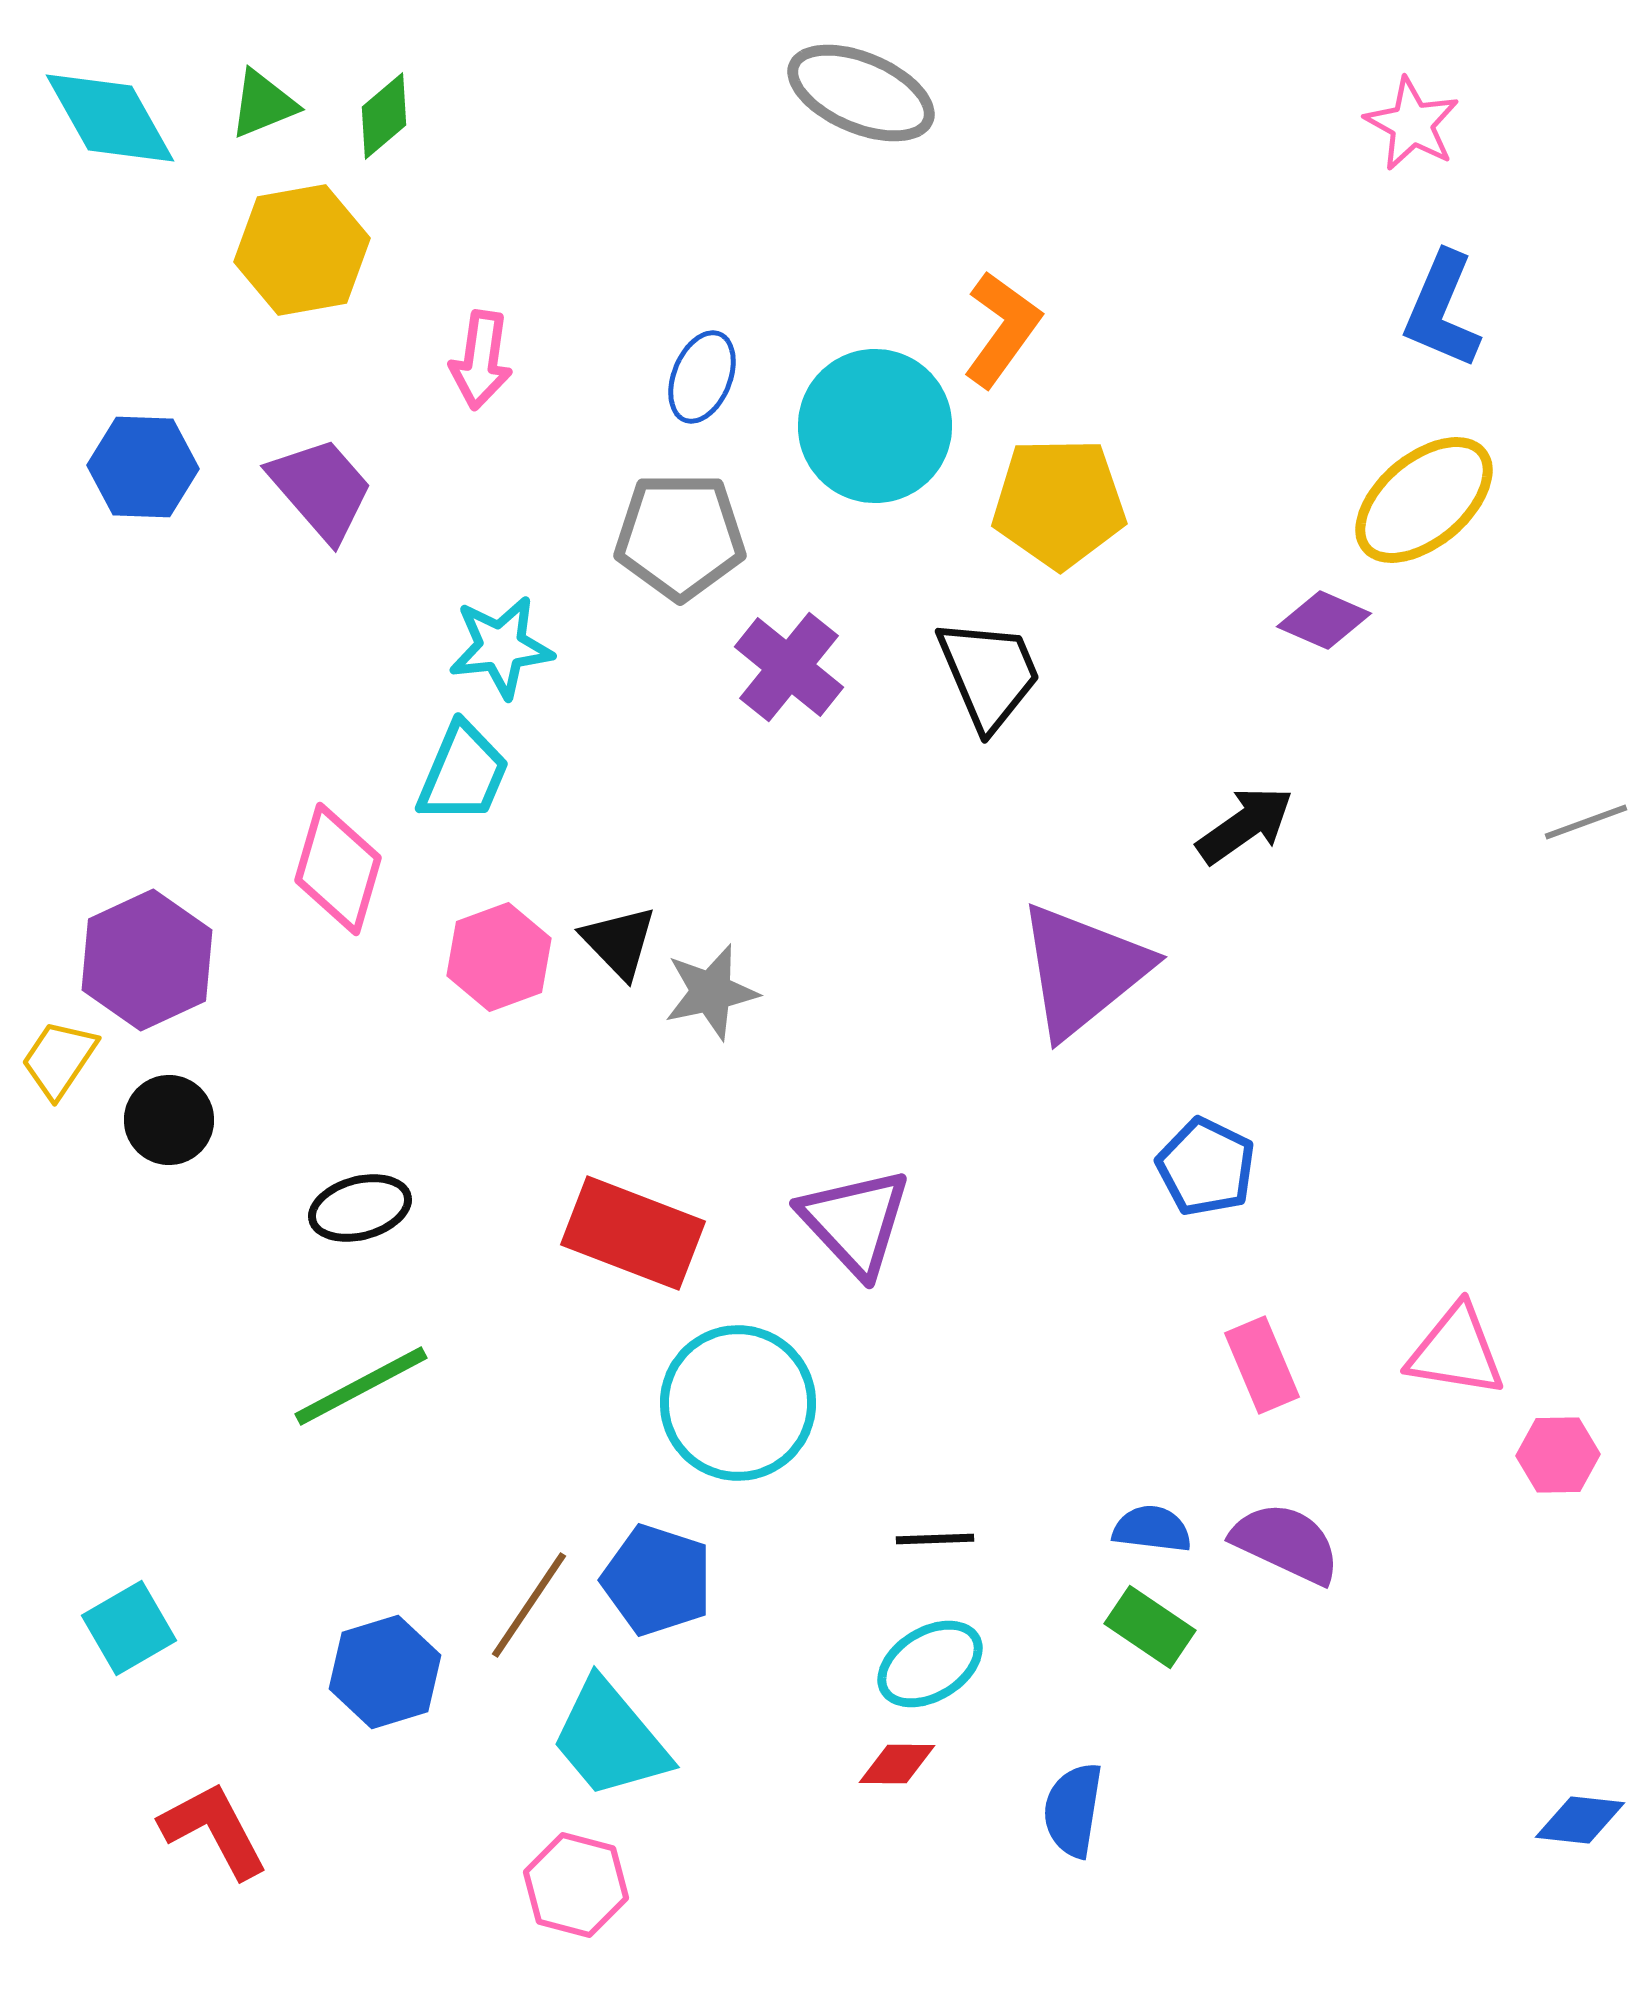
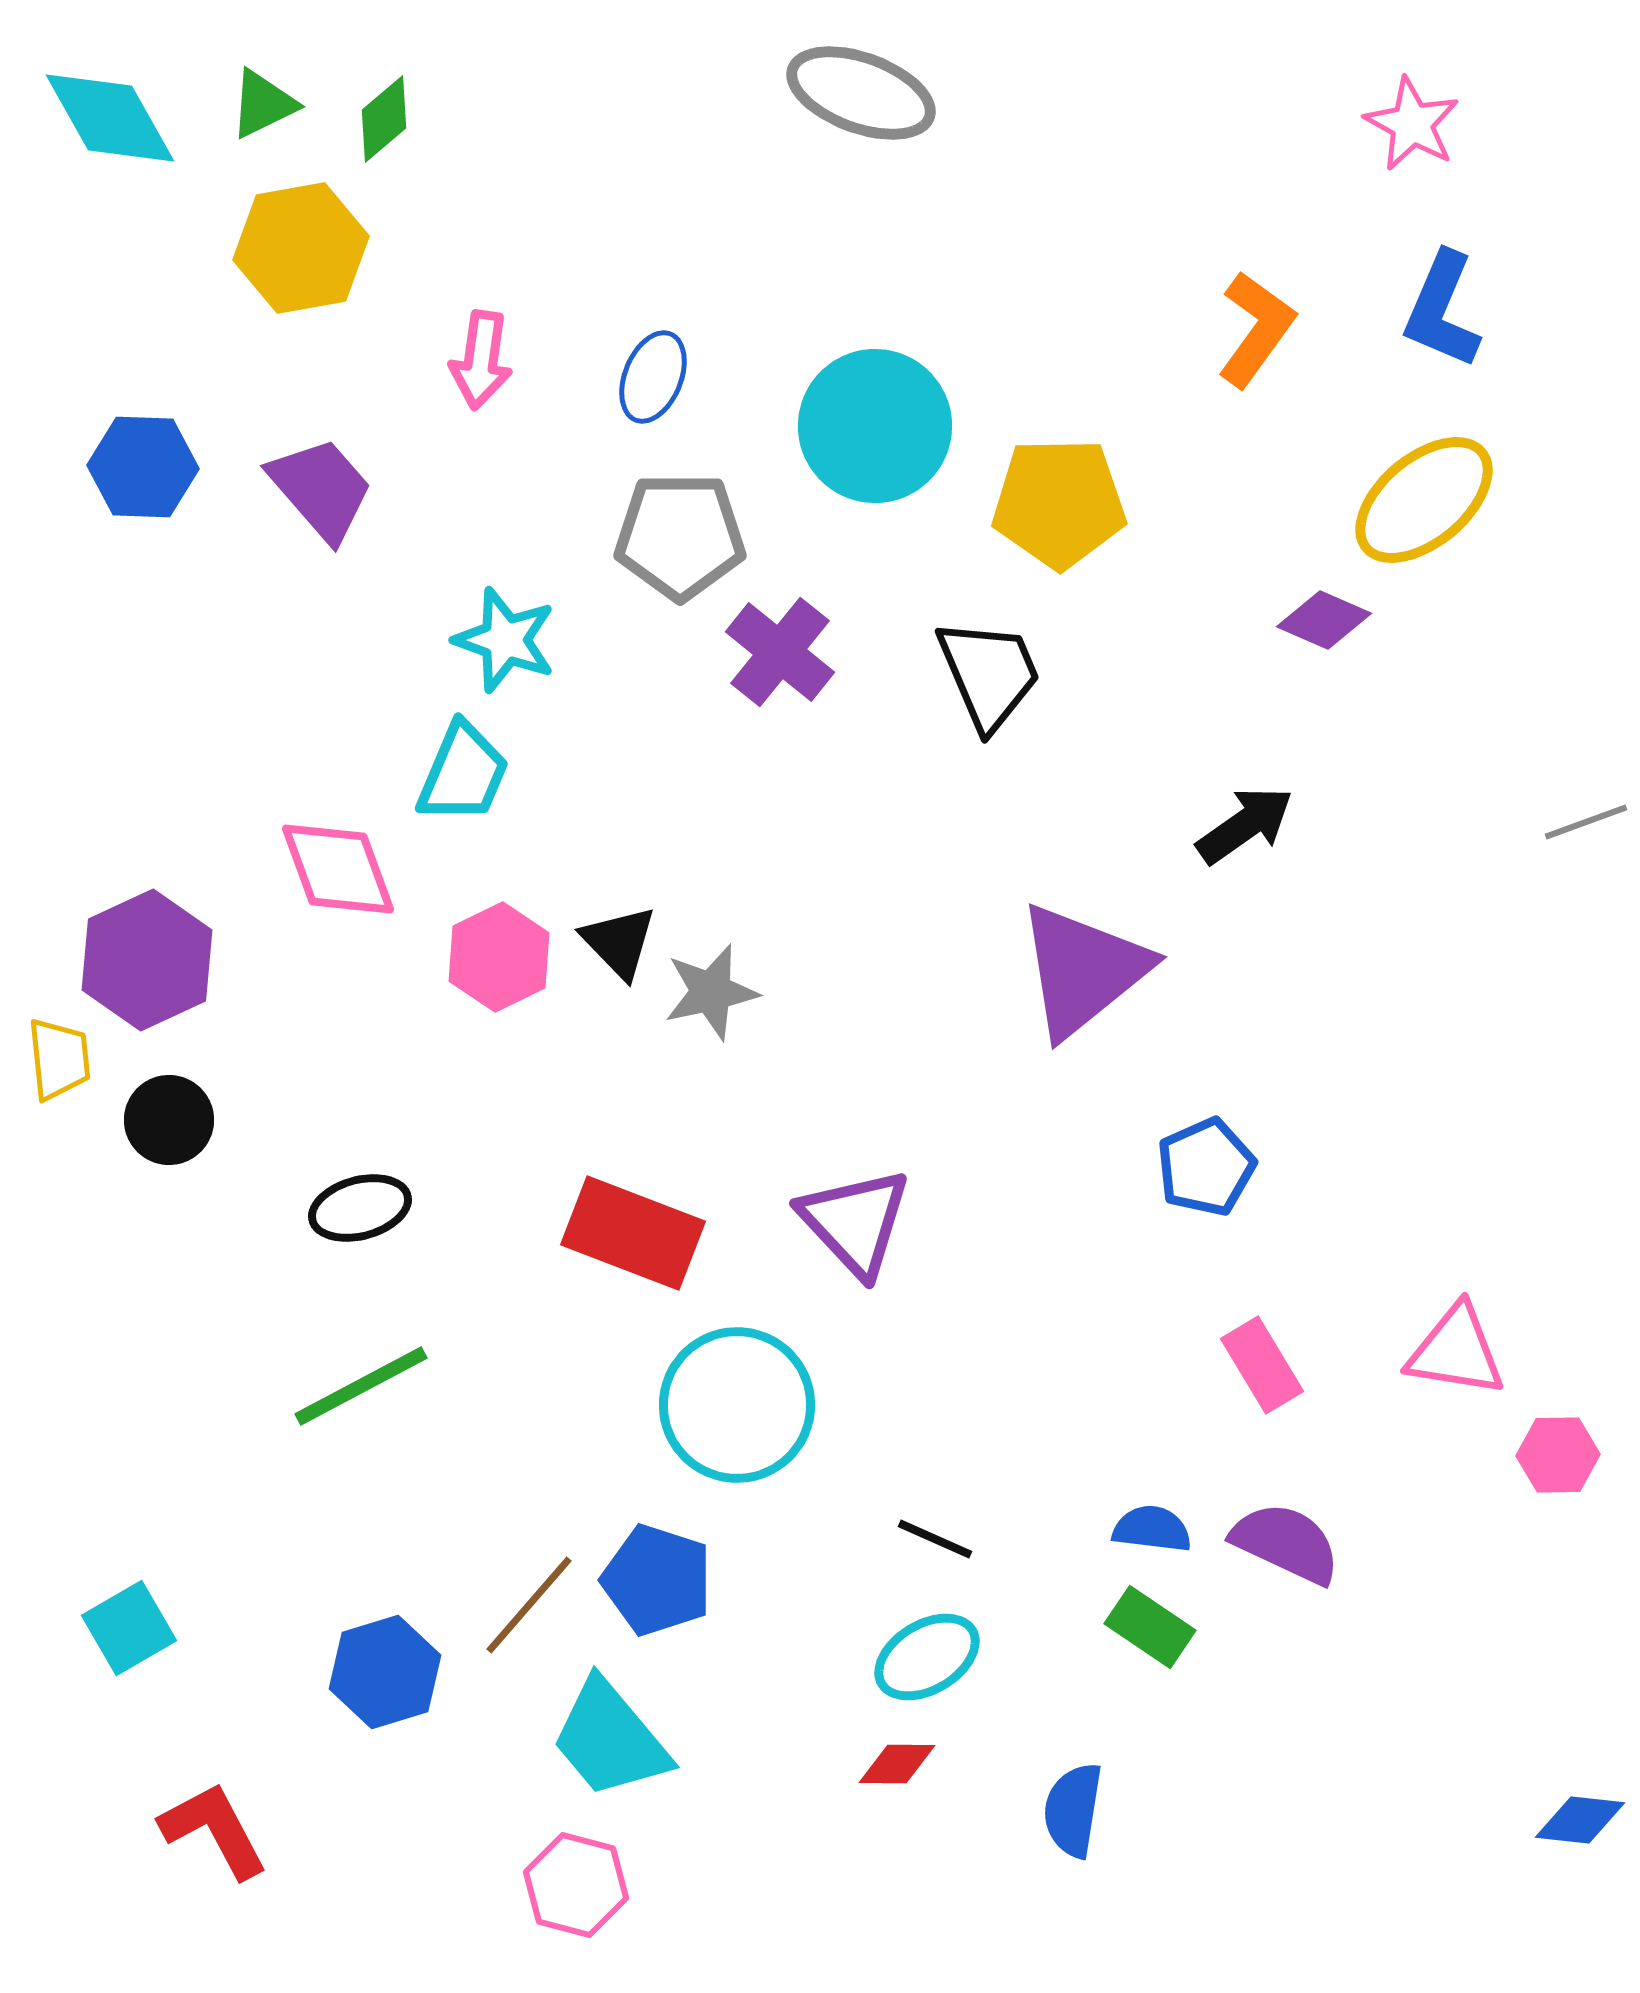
gray ellipse at (861, 93): rotated 3 degrees counterclockwise
green triangle at (263, 104): rotated 4 degrees counterclockwise
green diamond at (384, 116): moved 3 px down
yellow hexagon at (302, 250): moved 1 px left, 2 px up
orange L-shape at (1002, 329): moved 254 px right
blue ellipse at (702, 377): moved 49 px left
cyan star at (501, 647): moved 4 px right, 7 px up; rotated 26 degrees clockwise
purple cross at (789, 667): moved 9 px left, 15 px up
pink diamond at (338, 869): rotated 36 degrees counterclockwise
pink hexagon at (499, 957): rotated 6 degrees counterclockwise
yellow trapezoid at (59, 1059): rotated 140 degrees clockwise
blue pentagon at (1206, 1167): rotated 22 degrees clockwise
pink rectangle at (1262, 1365): rotated 8 degrees counterclockwise
cyan circle at (738, 1403): moved 1 px left, 2 px down
black line at (935, 1539): rotated 26 degrees clockwise
brown line at (529, 1605): rotated 7 degrees clockwise
cyan ellipse at (930, 1664): moved 3 px left, 7 px up
